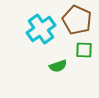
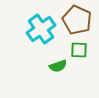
green square: moved 5 px left
